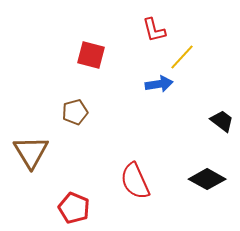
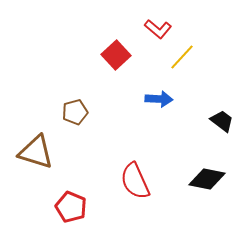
red L-shape: moved 4 px right, 1 px up; rotated 36 degrees counterclockwise
red square: moved 25 px right; rotated 32 degrees clockwise
blue arrow: moved 15 px down; rotated 12 degrees clockwise
brown triangle: moved 5 px right; rotated 42 degrees counterclockwise
black diamond: rotated 18 degrees counterclockwise
red pentagon: moved 3 px left, 1 px up
